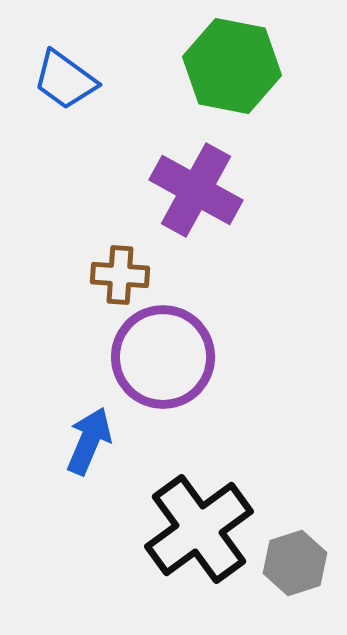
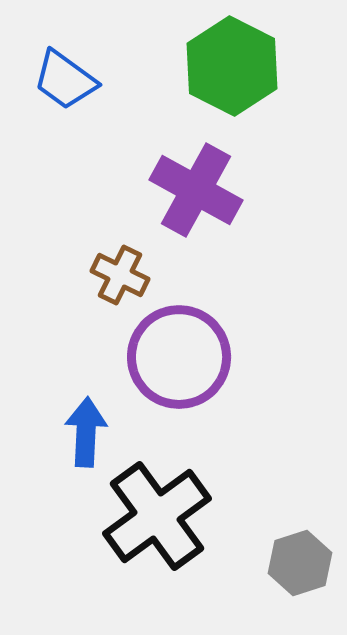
green hexagon: rotated 16 degrees clockwise
brown cross: rotated 22 degrees clockwise
purple circle: moved 16 px right
blue arrow: moved 3 px left, 9 px up; rotated 20 degrees counterclockwise
black cross: moved 42 px left, 13 px up
gray hexagon: moved 5 px right
